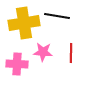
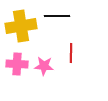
black line: rotated 10 degrees counterclockwise
yellow cross: moved 3 px left, 3 px down
pink star: moved 1 px right, 14 px down
